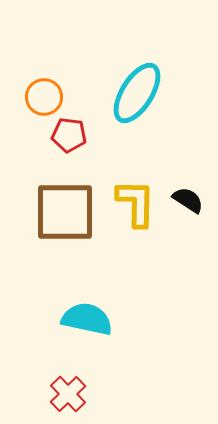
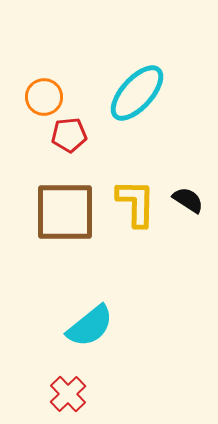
cyan ellipse: rotated 10 degrees clockwise
red pentagon: rotated 12 degrees counterclockwise
cyan semicircle: moved 3 px right, 7 px down; rotated 129 degrees clockwise
